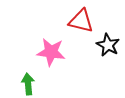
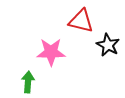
pink star: rotated 8 degrees counterclockwise
green arrow: moved 2 px up; rotated 10 degrees clockwise
